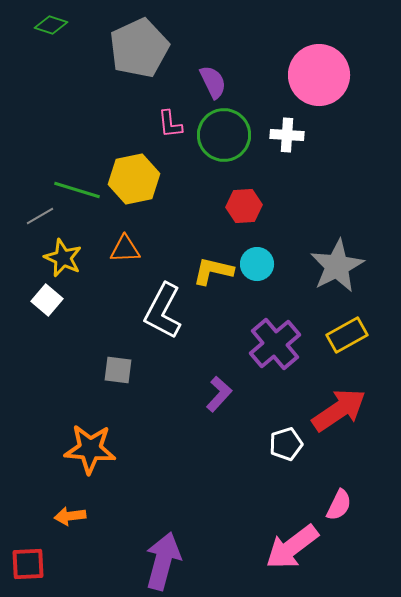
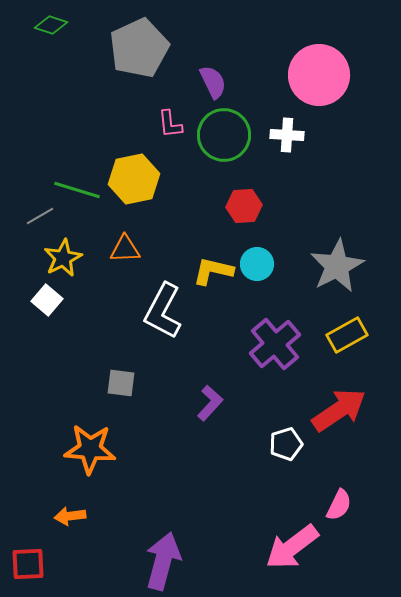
yellow star: rotated 21 degrees clockwise
gray square: moved 3 px right, 13 px down
purple L-shape: moved 9 px left, 9 px down
